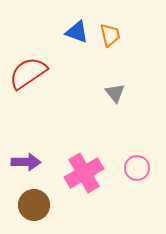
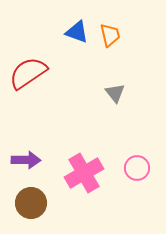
purple arrow: moved 2 px up
brown circle: moved 3 px left, 2 px up
